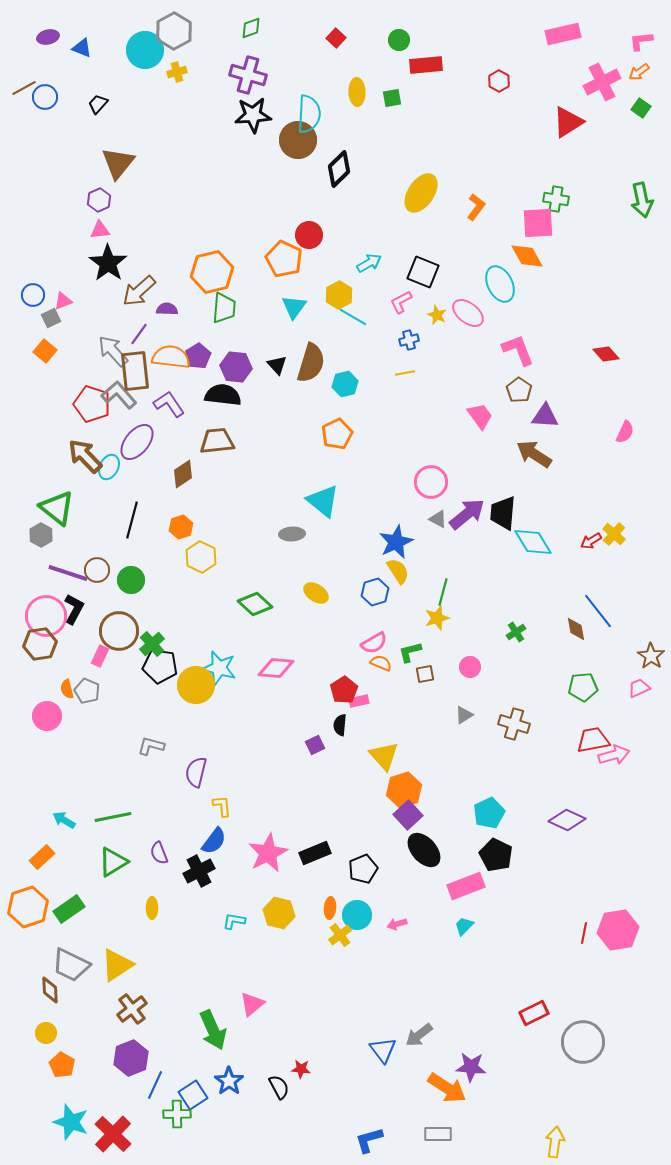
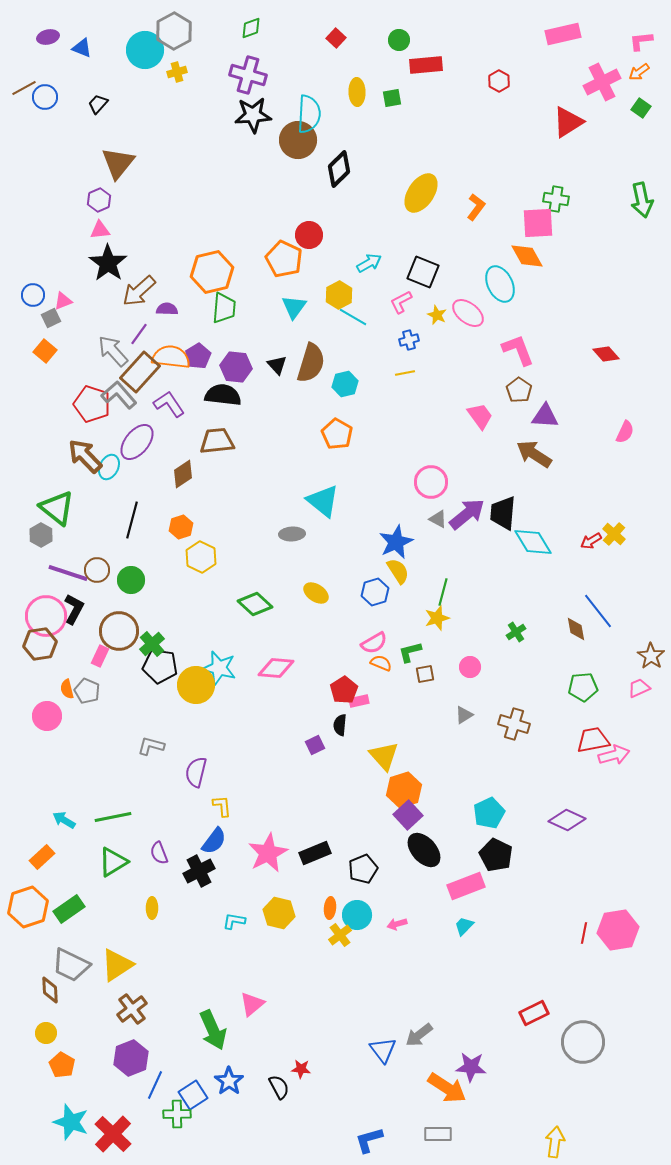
brown rectangle at (135, 371): moved 5 px right, 1 px down; rotated 48 degrees clockwise
orange pentagon at (337, 434): rotated 16 degrees counterclockwise
